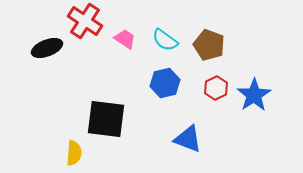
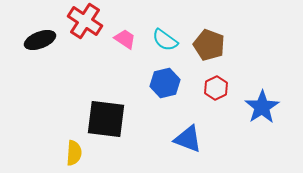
black ellipse: moved 7 px left, 8 px up
blue star: moved 8 px right, 12 px down
